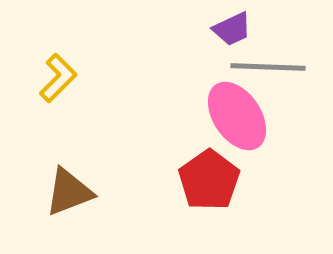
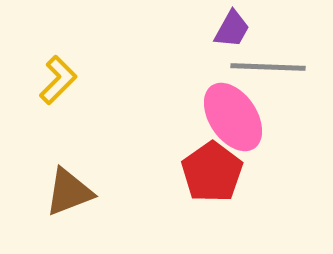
purple trapezoid: rotated 36 degrees counterclockwise
yellow L-shape: moved 2 px down
pink ellipse: moved 4 px left, 1 px down
red pentagon: moved 3 px right, 8 px up
